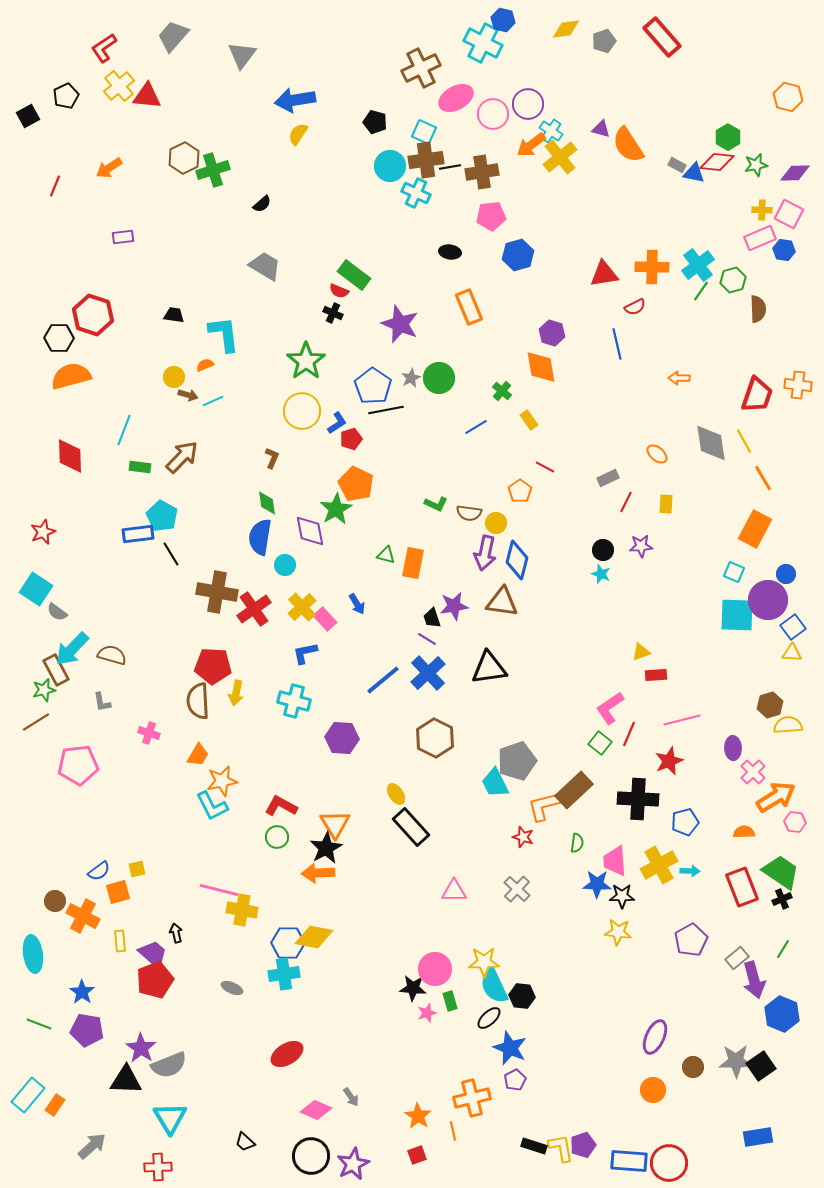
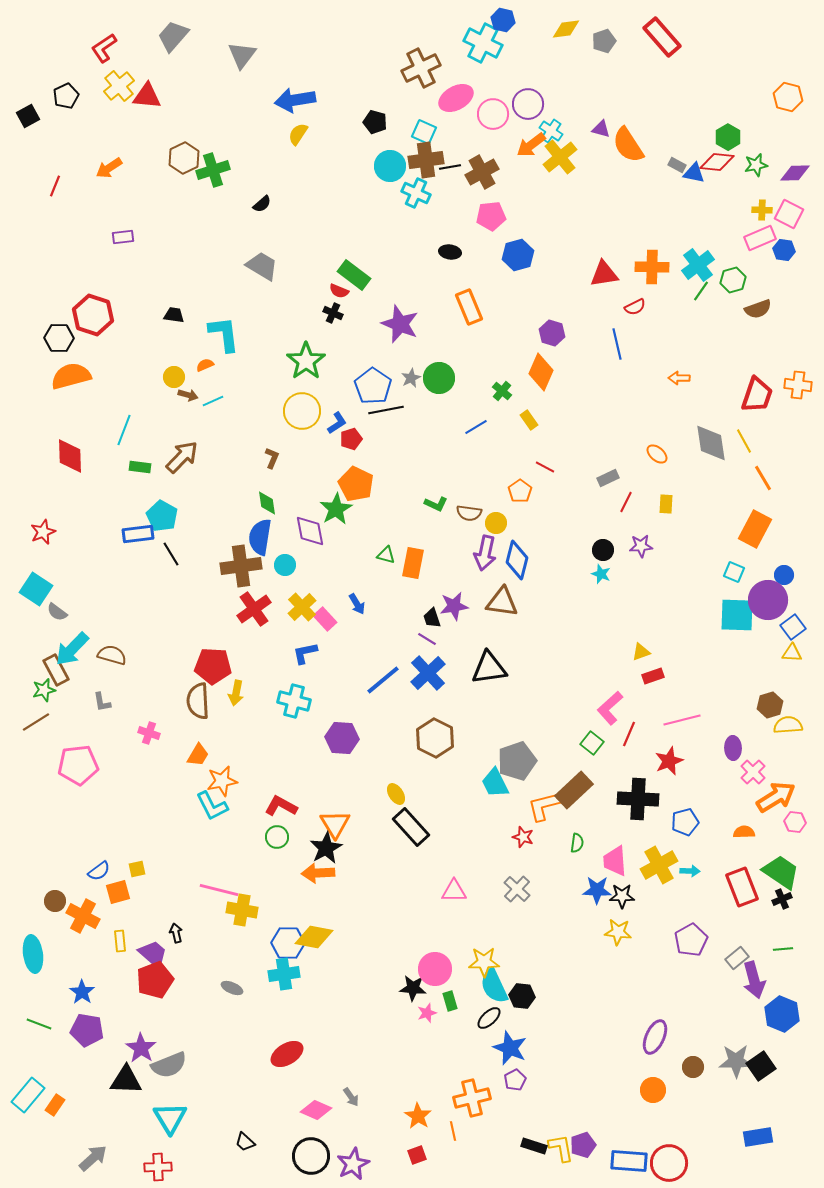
brown cross at (482, 172): rotated 20 degrees counterclockwise
gray trapezoid at (265, 266): moved 3 px left
brown semicircle at (758, 309): rotated 72 degrees clockwise
orange diamond at (541, 367): moved 5 px down; rotated 33 degrees clockwise
blue circle at (786, 574): moved 2 px left, 1 px down
brown cross at (217, 592): moved 24 px right, 26 px up; rotated 18 degrees counterclockwise
red rectangle at (656, 675): moved 3 px left, 1 px down; rotated 15 degrees counterclockwise
pink L-shape at (610, 708): rotated 8 degrees counterclockwise
green square at (600, 743): moved 8 px left
blue star at (597, 884): moved 6 px down
green line at (783, 949): rotated 54 degrees clockwise
gray arrow at (92, 1146): moved 1 px right, 12 px down
